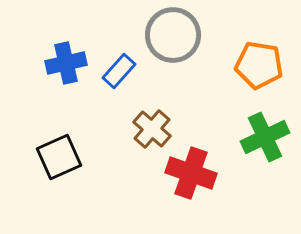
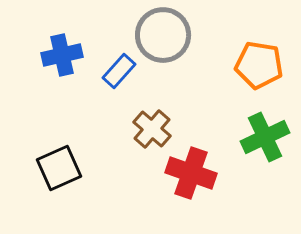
gray circle: moved 10 px left
blue cross: moved 4 px left, 8 px up
black square: moved 11 px down
